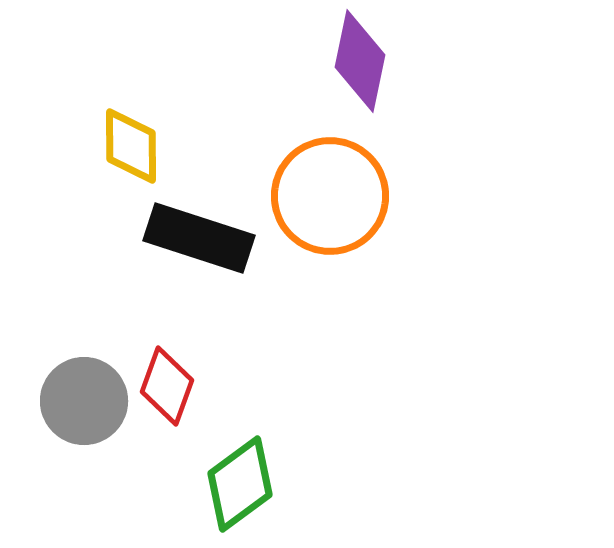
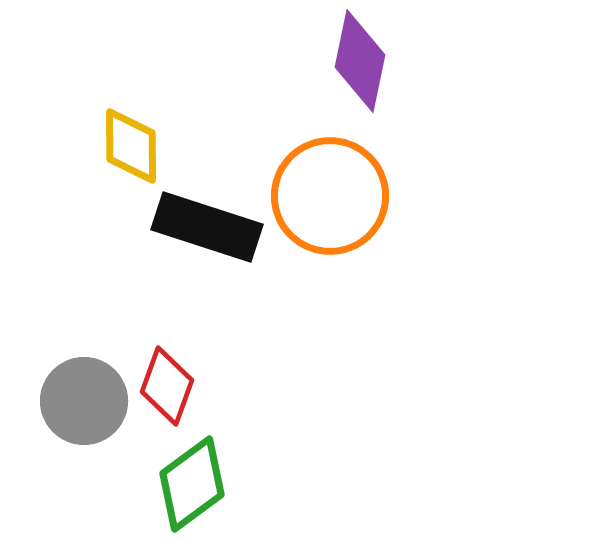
black rectangle: moved 8 px right, 11 px up
green diamond: moved 48 px left
